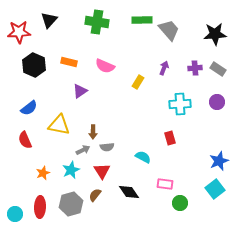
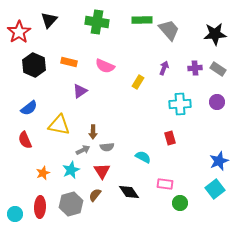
red star: rotated 30 degrees counterclockwise
